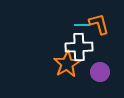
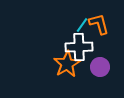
cyan line: rotated 56 degrees counterclockwise
purple circle: moved 5 px up
